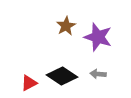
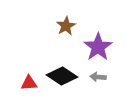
purple star: moved 10 px down; rotated 20 degrees clockwise
gray arrow: moved 3 px down
red triangle: rotated 24 degrees clockwise
